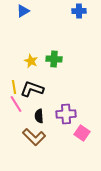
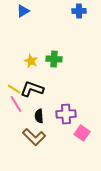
yellow line: moved 2 px down; rotated 48 degrees counterclockwise
